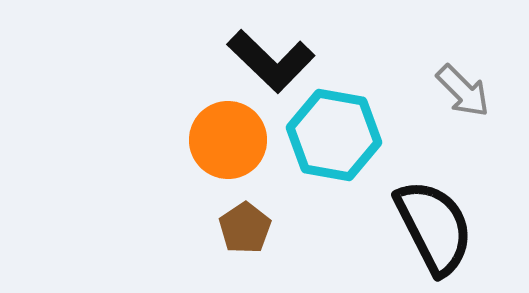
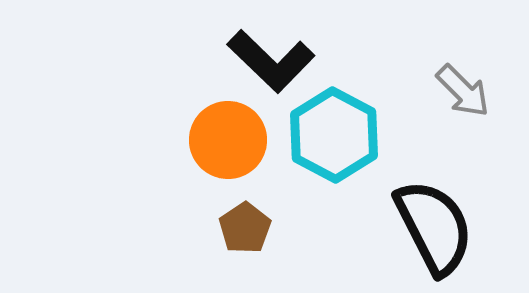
cyan hexagon: rotated 18 degrees clockwise
